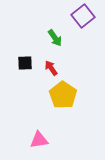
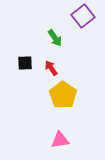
pink triangle: moved 21 px right
